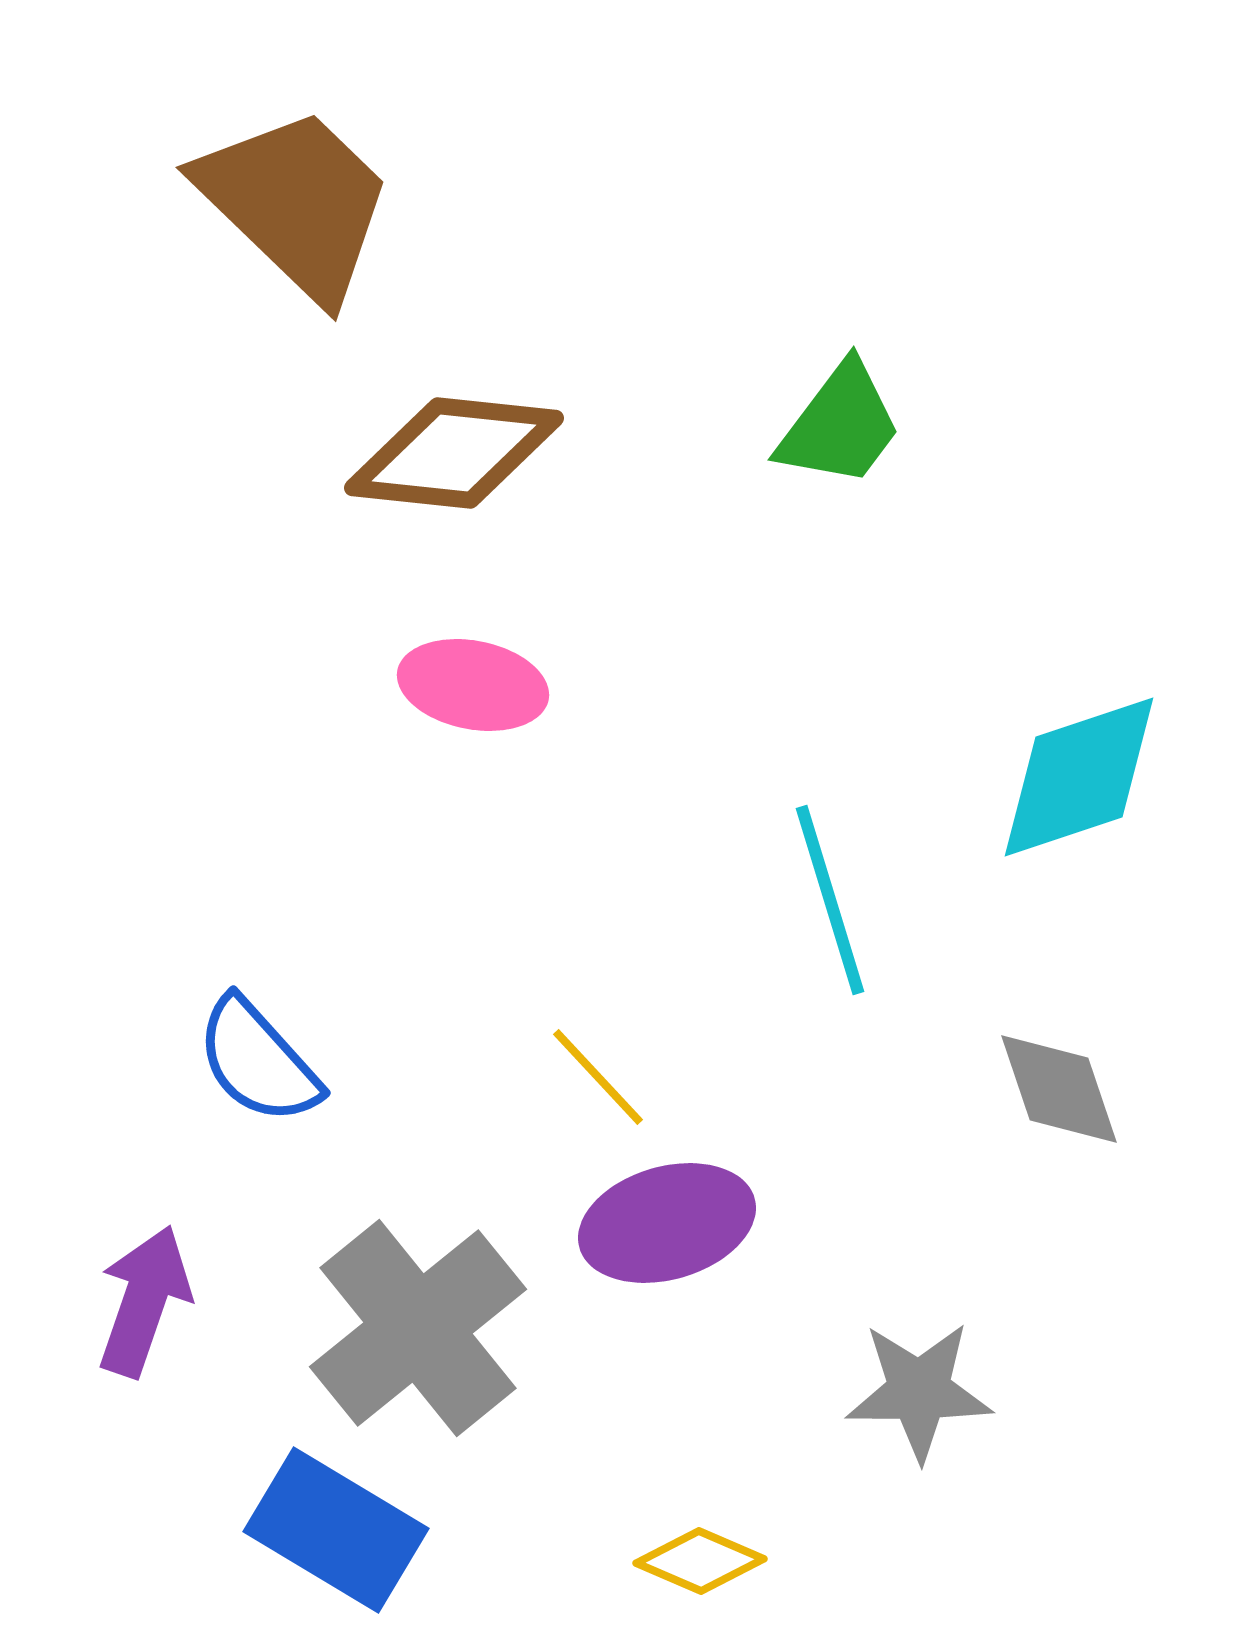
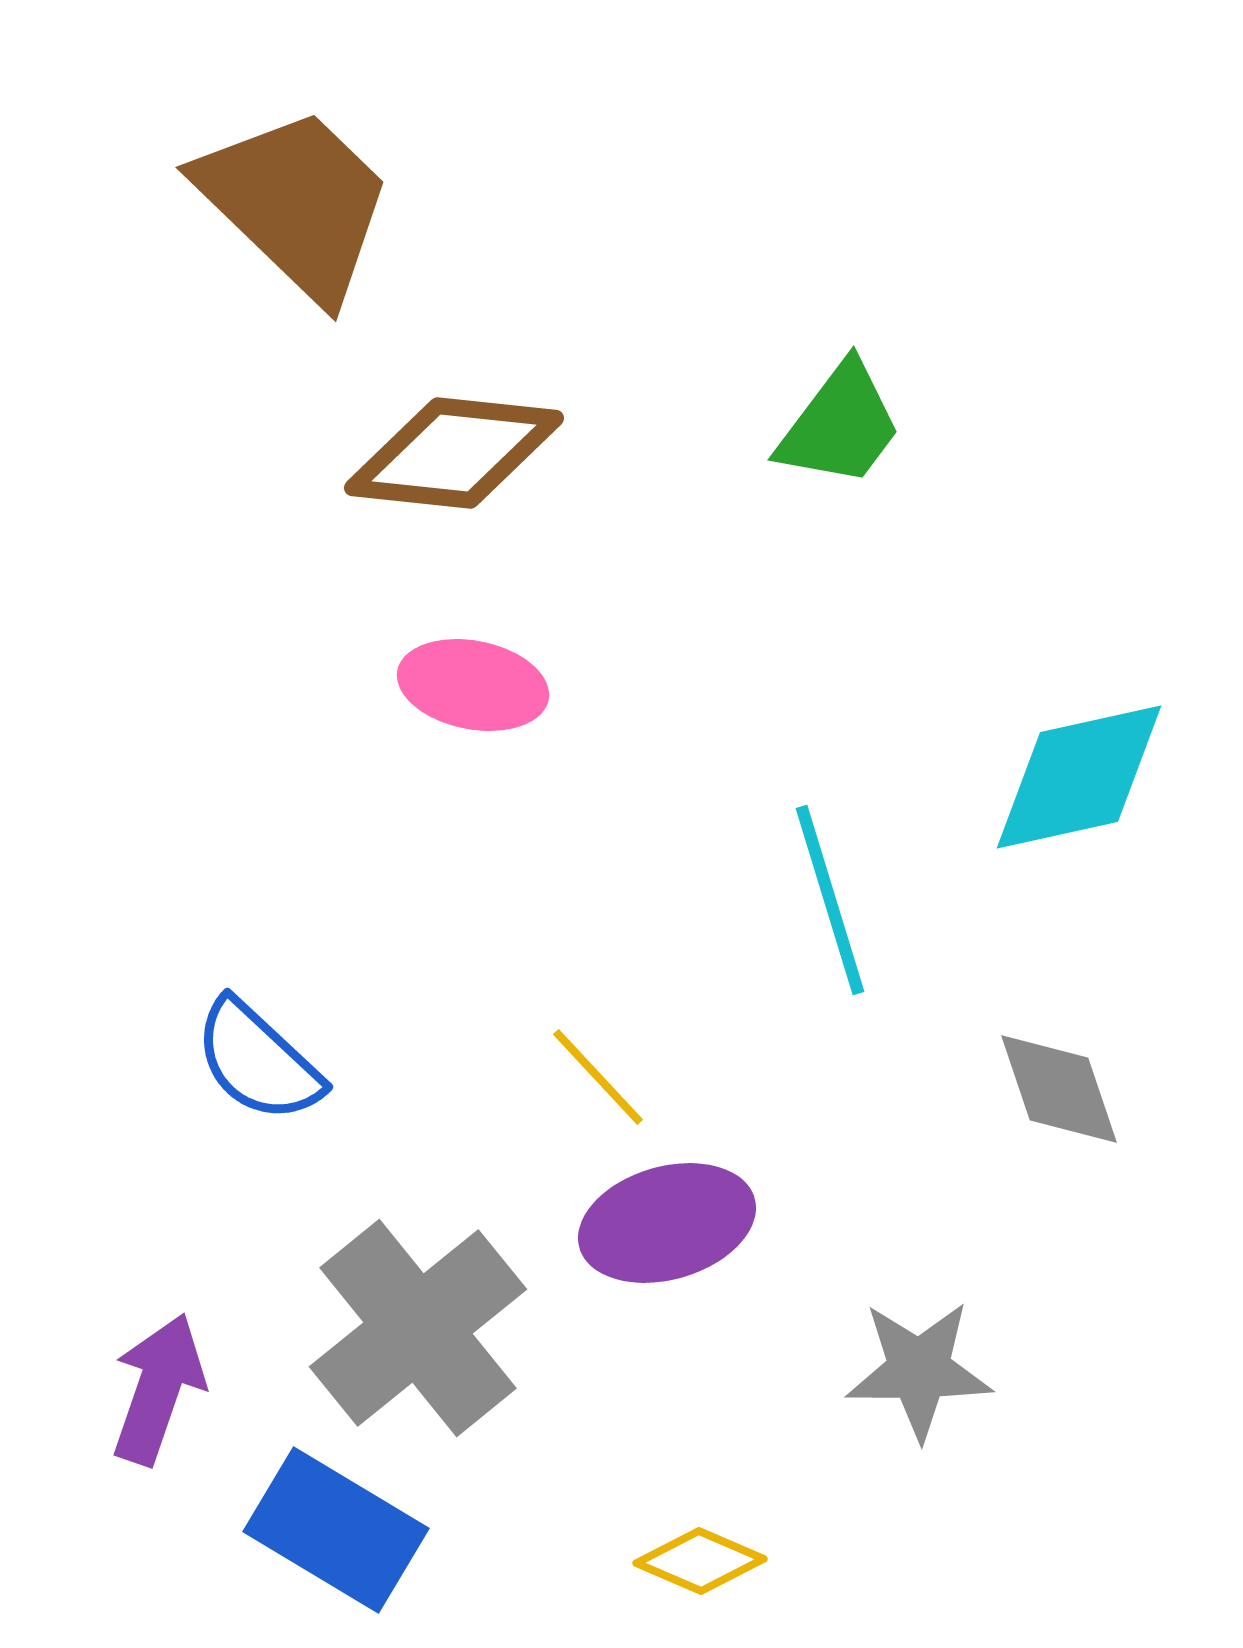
cyan diamond: rotated 6 degrees clockwise
blue semicircle: rotated 5 degrees counterclockwise
purple arrow: moved 14 px right, 88 px down
gray star: moved 21 px up
